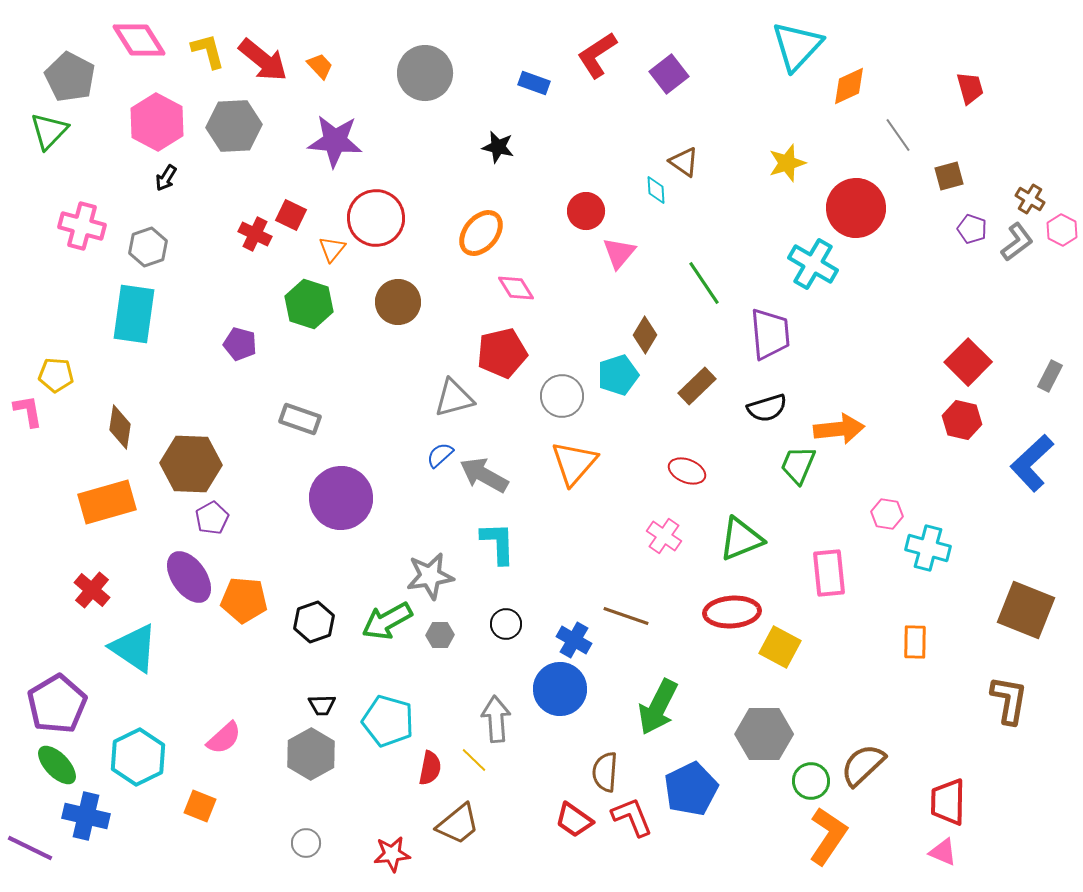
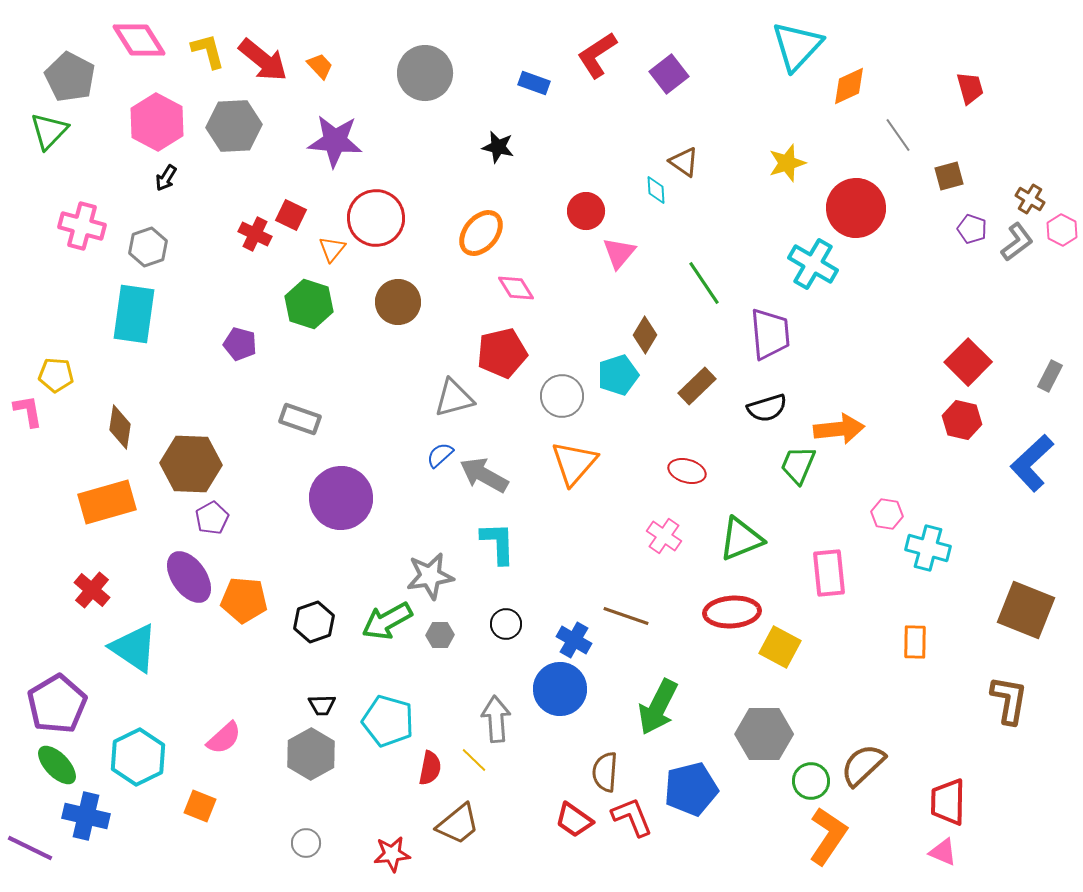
red ellipse at (687, 471): rotated 6 degrees counterclockwise
blue pentagon at (691, 789): rotated 12 degrees clockwise
